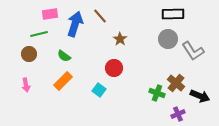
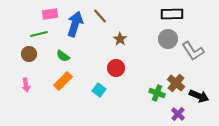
black rectangle: moved 1 px left
green semicircle: moved 1 px left
red circle: moved 2 px right
black arrow: moved 1 px left
purple cross: rotated 24 degrees counterclockwise
